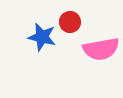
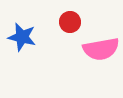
blue star: moved 20 px left
